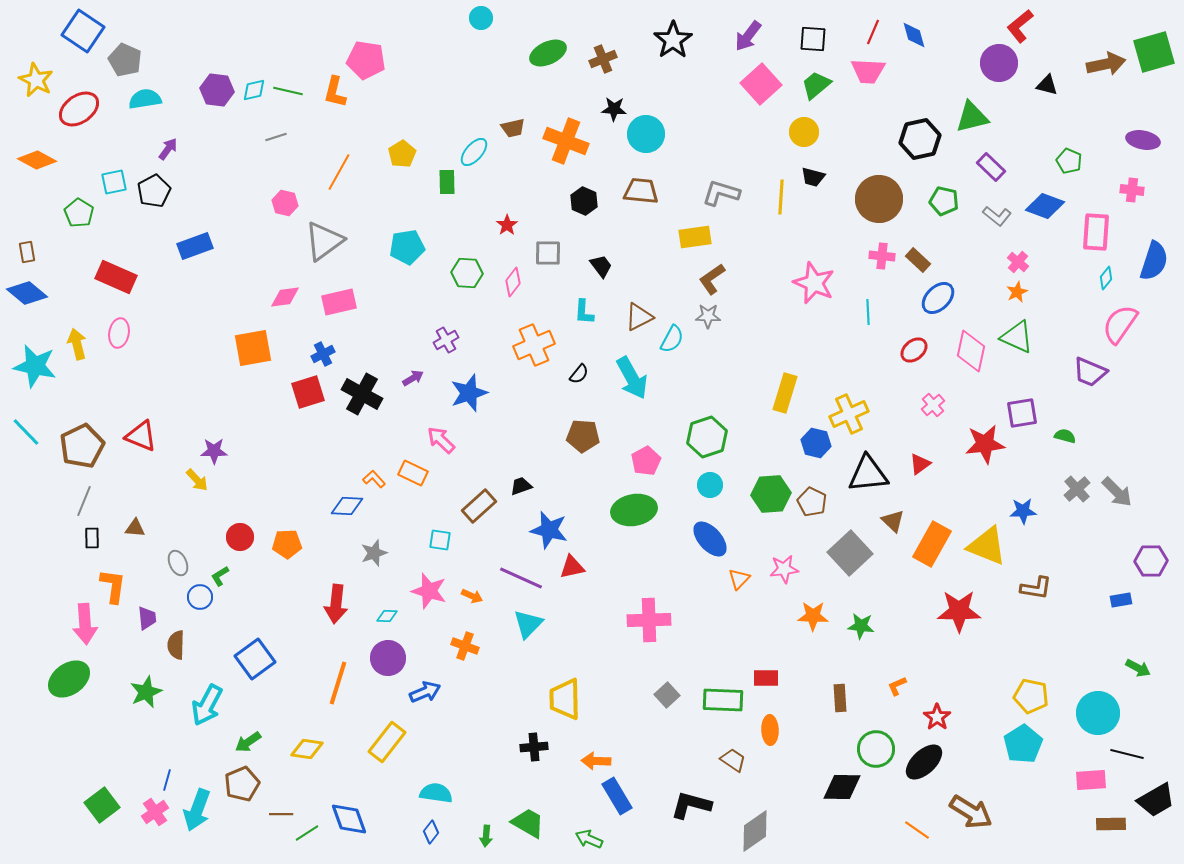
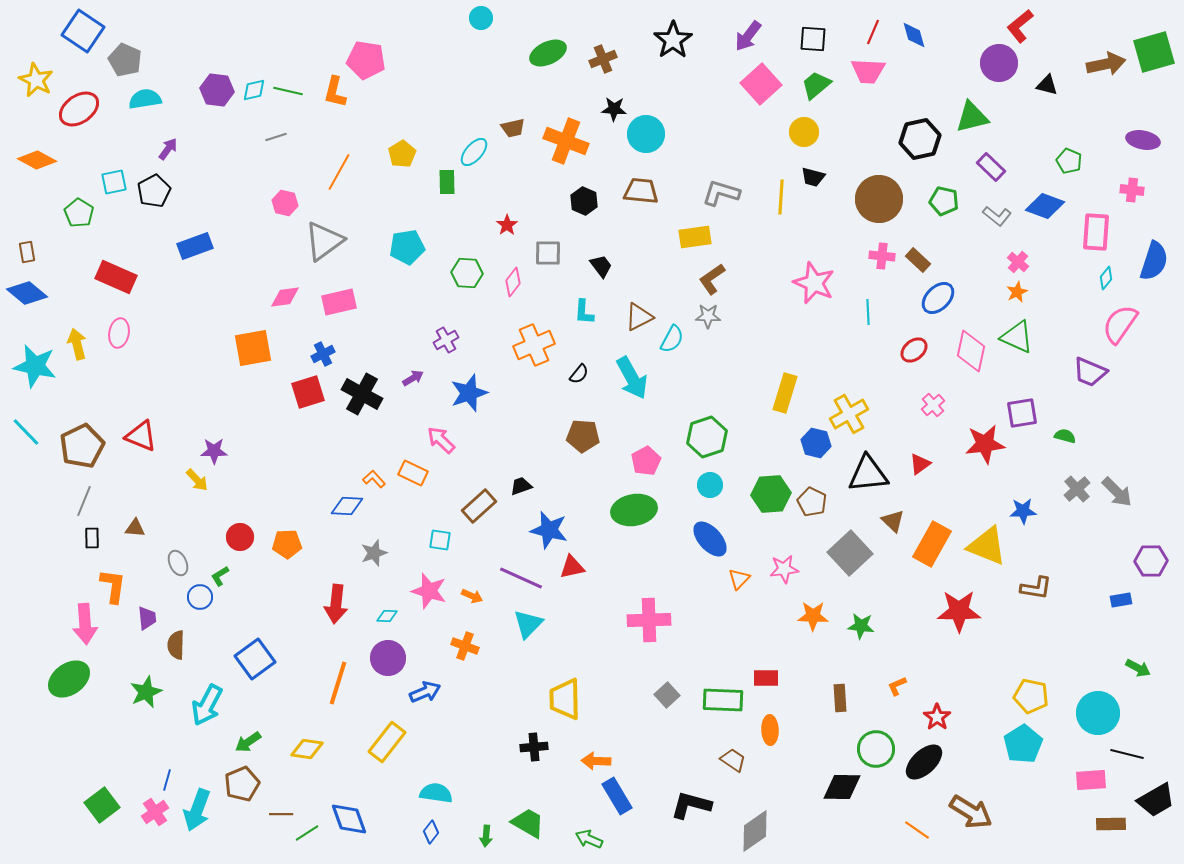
yellow cross at (849, 414): rotated 6 degrees counterclockwise
